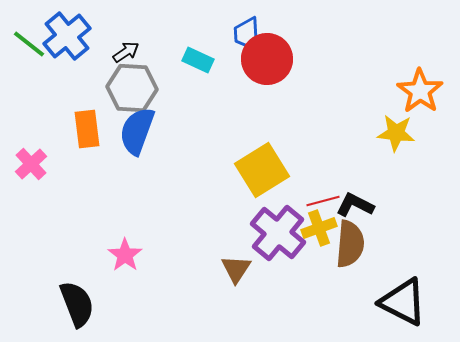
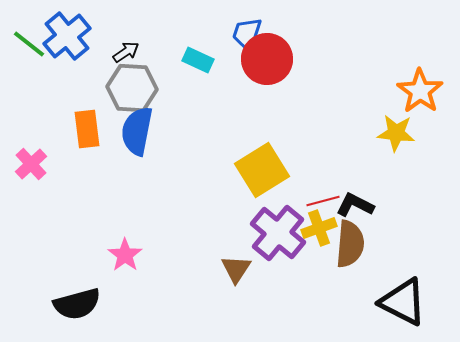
blue trapezoid: rotated 21 degrees clockwise
blue semicircle: rotated 9 degrees counterclockwise
black semicircle: rotated 96 degrees clockwise
